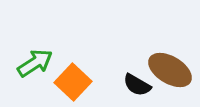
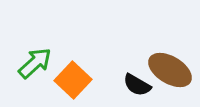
green arrow: rotated 9 degrees counterclockwise
orange square: moved 2 px up
